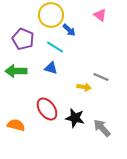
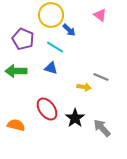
black star: rotated 24 degrees clockwise
